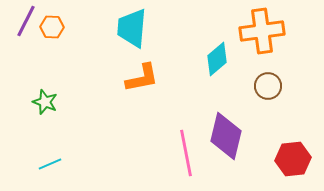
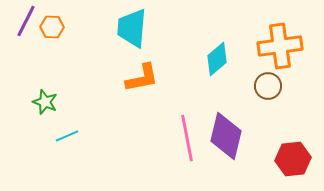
orange cross: moved 18 px right, 15 px down
pink line: moved 1 px right, 15 px up
cyan line: moved 17 px right, 28 px up
